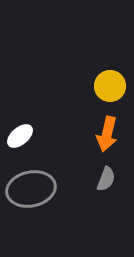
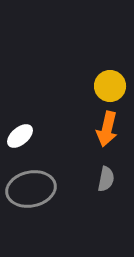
orange arrow: moved 5 px up
gray semicircle: rotated 10 degrees counterclockwise
